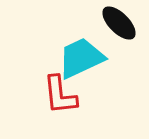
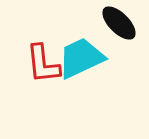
red L-shape: moved 17 px left, 31 px up
